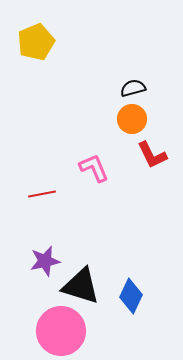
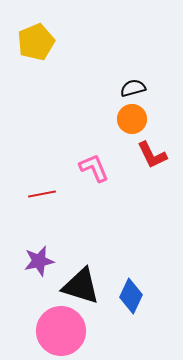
purple star: moved 6 px left
